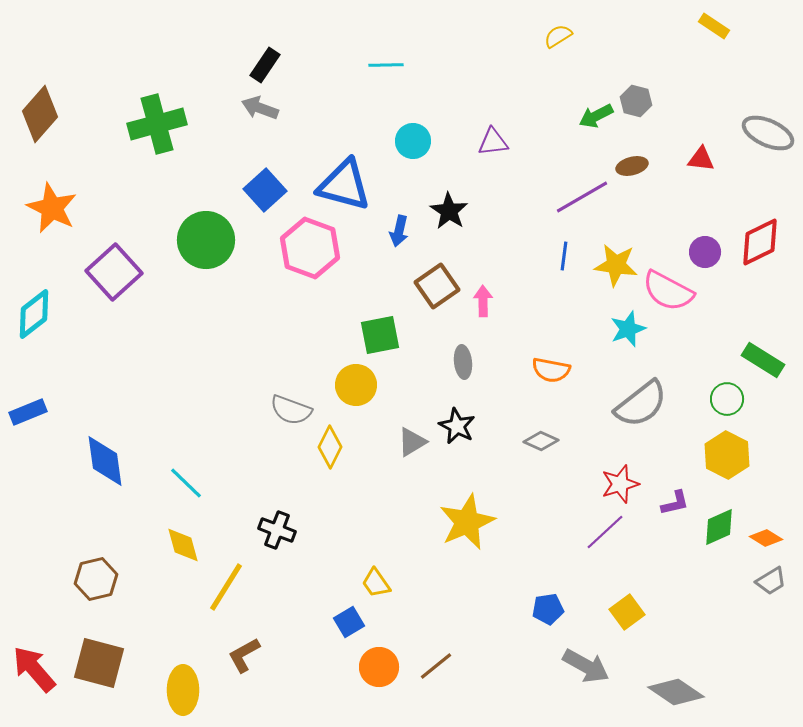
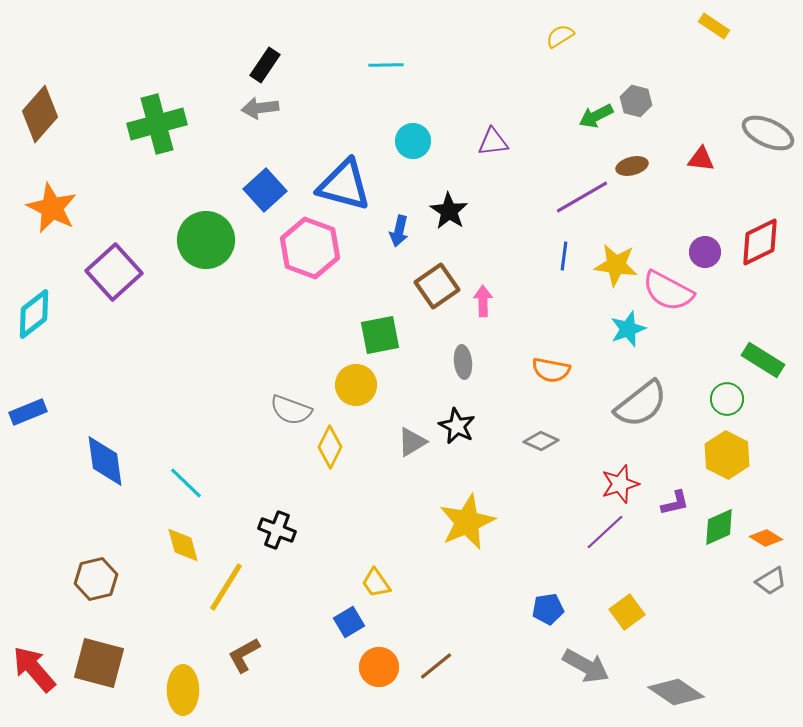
yellow semicircle at (558, 36): moved 2 px right
gray arrow at (260, 108): rotated 27 degrees counterclockwise
